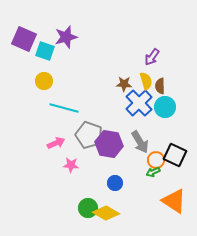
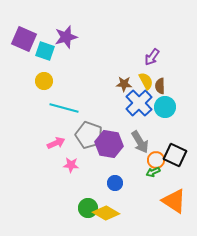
yellow semicircle: rotated 12 degrees counterclockwise
